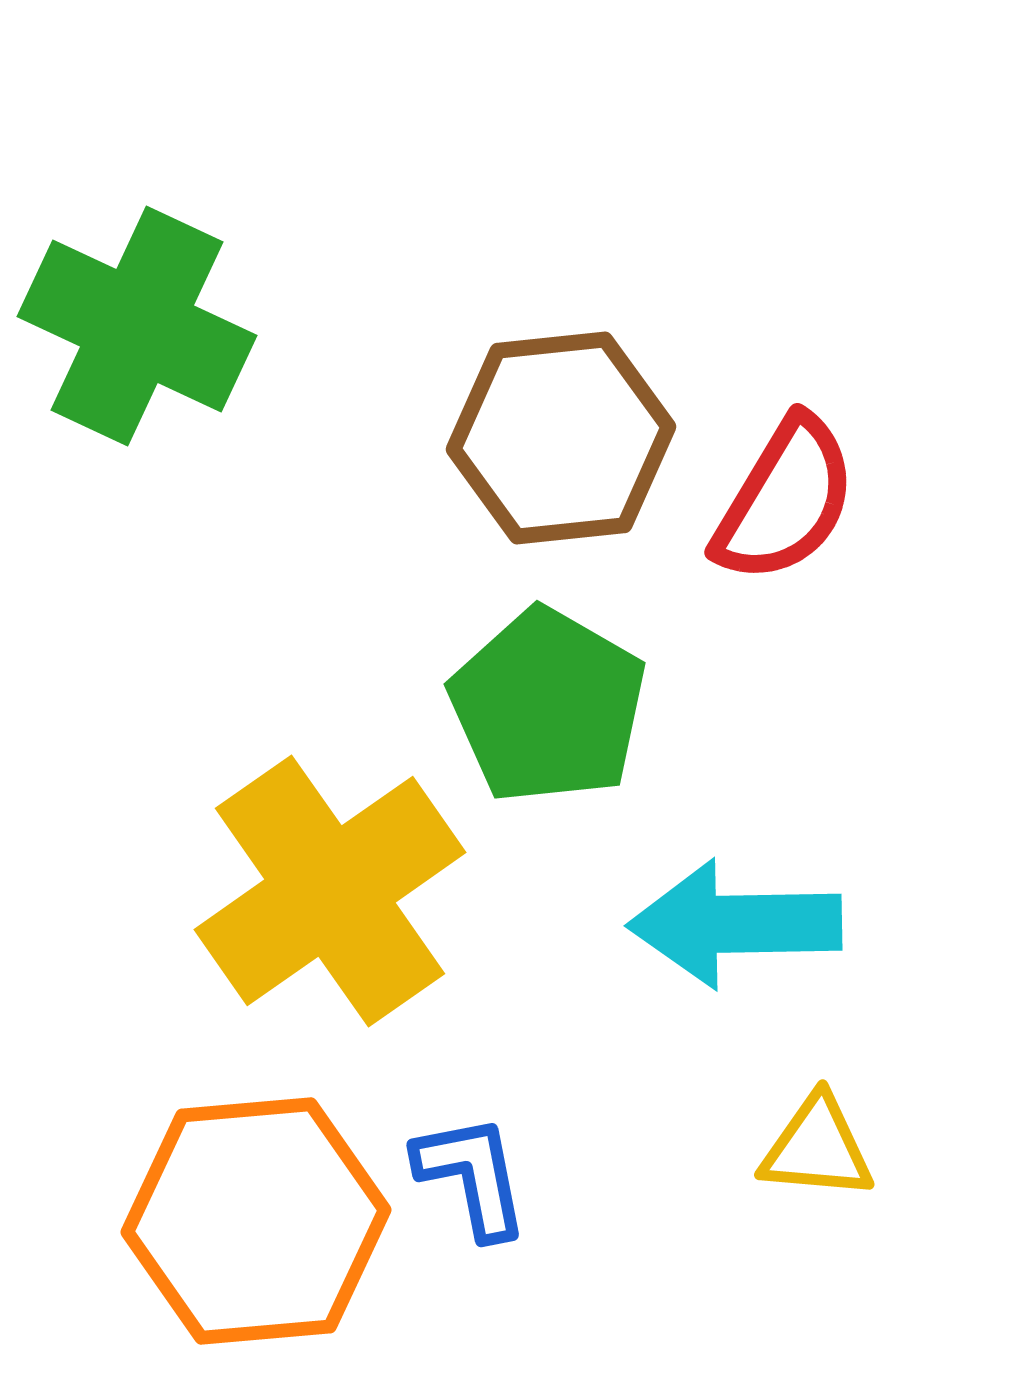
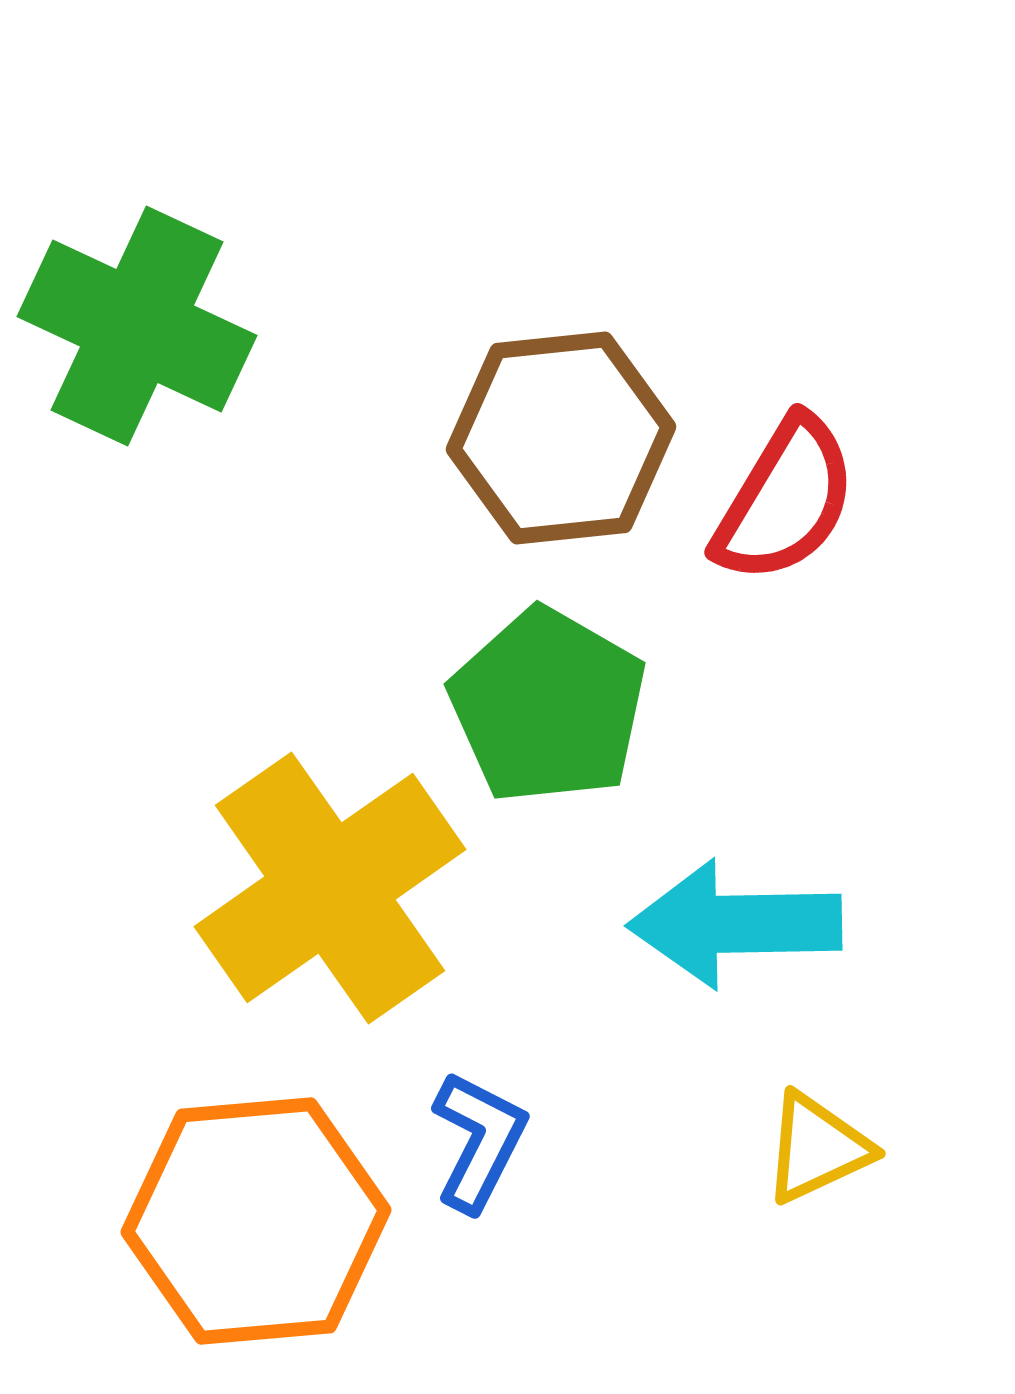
yellow cross: moved 3 px up
yellow triangle: rotated 30 degrees counterclockwise
blue L-shape: moved 7 px right, 35 px up; rotated 38 degrees clockwise
